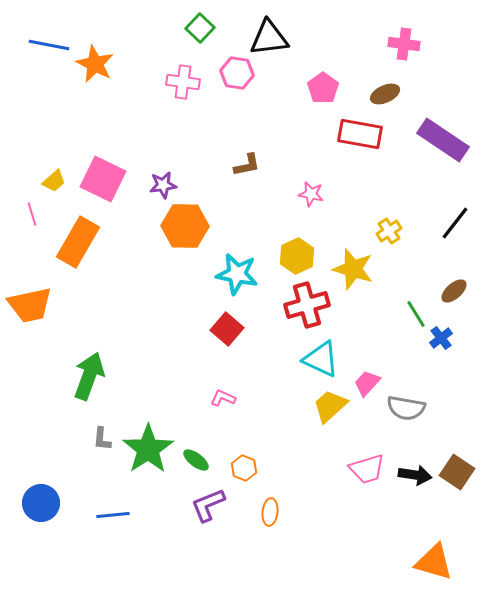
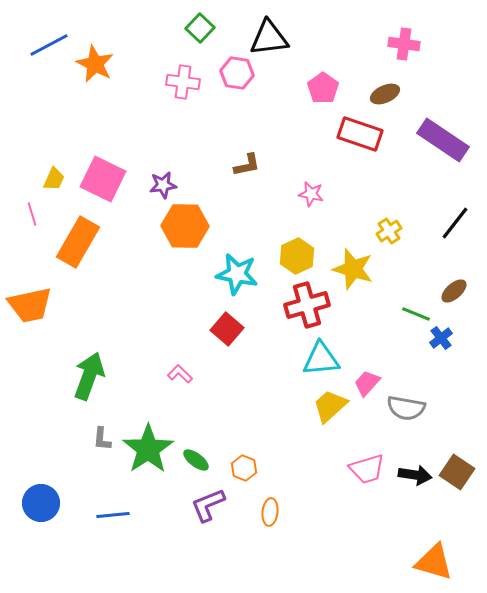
blue line at (49, 45): rotated 39 degrees counterclockwise
red rectangle at (360, 134): rotated 9 degrees clockwise
yellow trapezoid at (54, 181): moved 2 px up; rotated 25 degrees counterclockwise
green line at (416, 314): rotated 36 degrees counterclockwise
cyan triangle at (321, 359): rotated 30 degrees counterclockwise
pink L-shape at (223, 398): moved 43 px left, 24 px up; rotated 20 degrees clockwise
